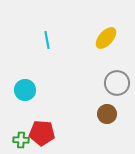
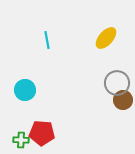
brown circle: moved 16 px right, 14 px up
